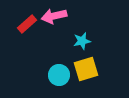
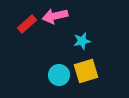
pink arrow: moved 1 px right
yellow square: moved 2 px down
